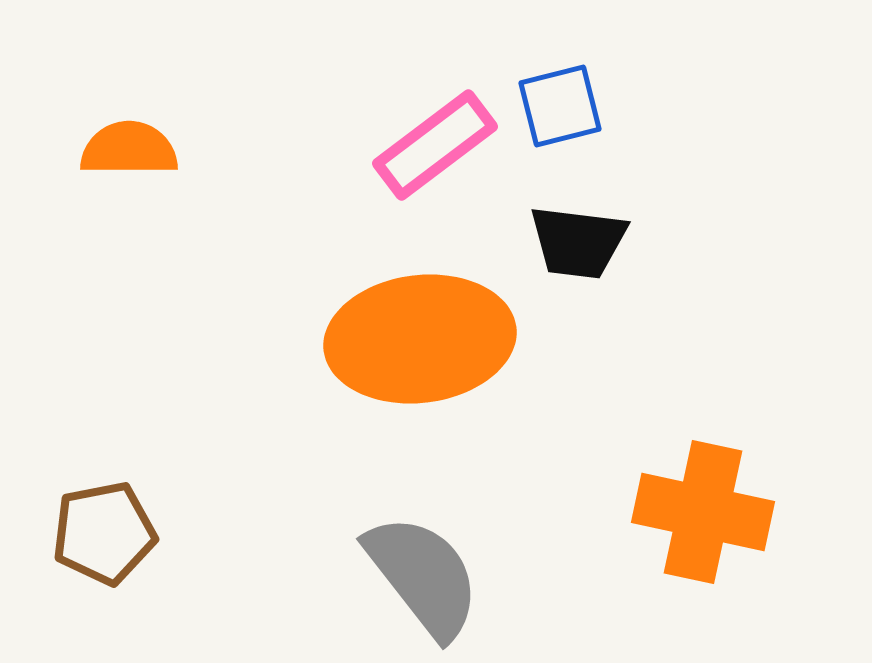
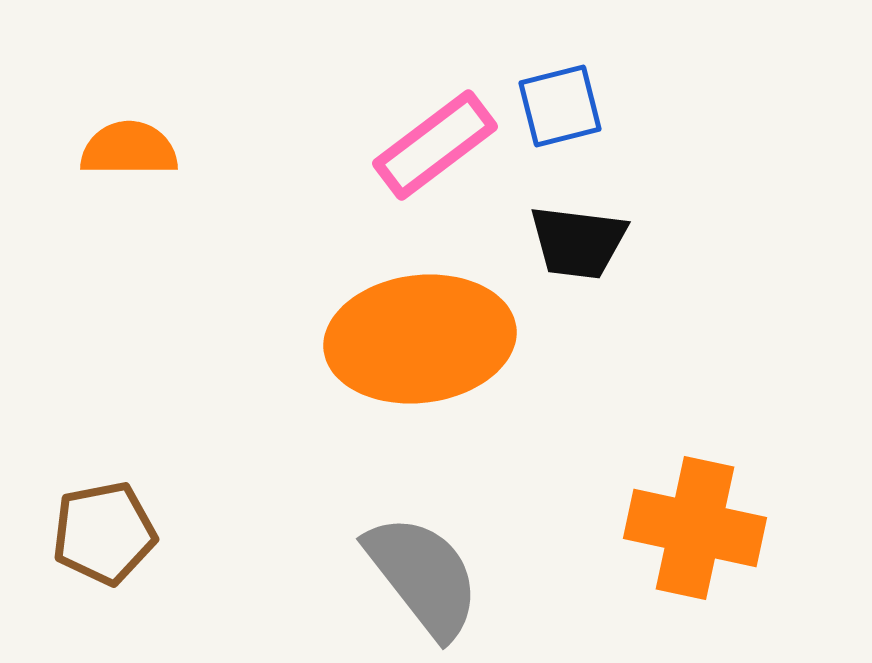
orange cross: moved 8 px left, 16 px down
